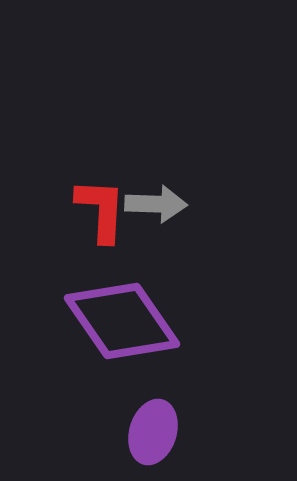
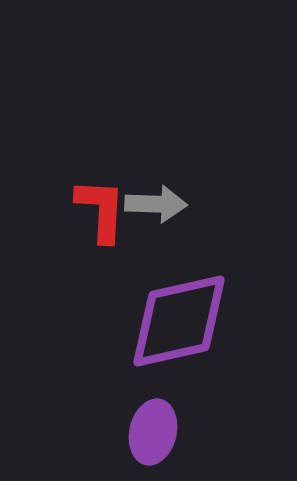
purple diamond: moved 57 px right; rotated 68 degrees counterclockwise
purple ellipse: rotated 4 degrees counterclockwise
